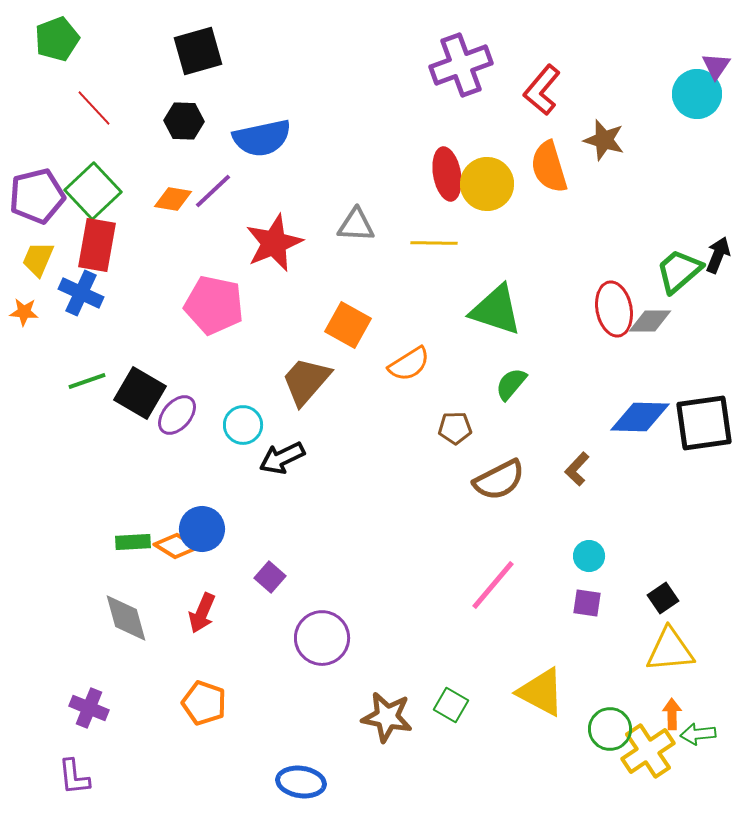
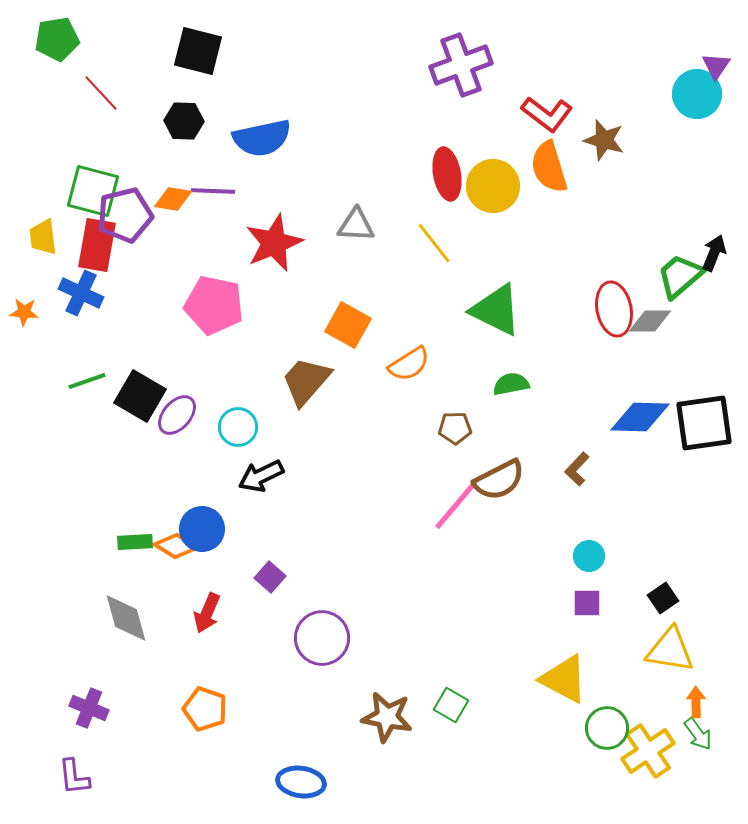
green pentagon at (57, 39): rotated 12 degrees clockwise
black square at (198, 51): rotated 30 degrees clockwise
red L-shape at (542, 90): moved 5 px right, 24 px down; rotated 93 degrees counterclockwise
red line at (94, 108): moved 7 px right, 15 px up
yellow circle at (487, 184): moved 6 px right, 2 px down
green square at (93, 191): rotated 32 degrees counterclockwise
purple line at (213, 191): rotated 45 degrees clockwise
purple pentagon at (37, 196): moved 88 px right, 19 px down
yellow line at (434, 243): rotated 51 degrees clockwise
black arrow at (718, 255): moved 4 px left, 2 px up
yellow trapezoid at (38, 259): moved 5 px right, 22 px up; rotated 30 degrees counterclockwise
green trapezoid at (679, 271): moved 1 px right, 5 px down
green triangle at (496, 310): rotated 8 degrees clockwise
green semicircle at (511, 384): rotated 39 degrees clockwise
black square at (140, 393): moved 3 px down
cyan circle at (243, 425): moved 5 px left, 2 px down
black arrow at (282, 458): moved 21 px left, 18 px down
green rectangle at (133, 542): moved 2 px right
pink line at (493, 585): moved 37 px left, 80 px up
purple square at (587, 603): rotated 8 degrees counterclockwise
red arrow at (202, 613): moved 5 px right
yellow triangle at (670, 650): rotated 14 degrees clockwise
yellow triangle at (541, 692): moved 23 px right, 13 px up
orange pentagon at (204, 703): moved 1 px right, 6 px down
orange arrow at (672, 714): moved 24 px right, 12 px up
green circle at (610, 729): moved 3 px left, 1 px up
green arrow at (698, 734): rotated 120 degrees counterclockwise
